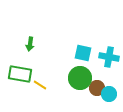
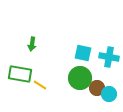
green arrow: moved 2 px right
